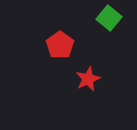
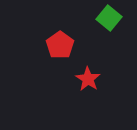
red star: rotated 15 degrees counterclockwise
